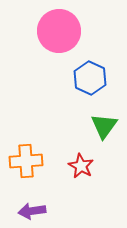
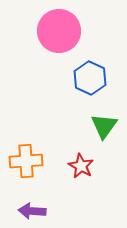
purple arrow: rotated 12 degrees clockwise
